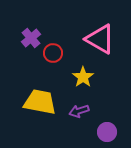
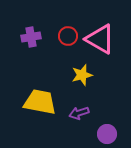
purple cross: moved 1 px up; rotated 30 degrees clockwise
red circle: moved 15 px right, 17 px up
yellow star: moved 1 px left, 2 px up; rotated 20 degrees clockwise
purple arrow: moved 2 px down
purple circle: moved 2 px down
